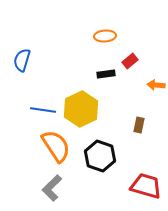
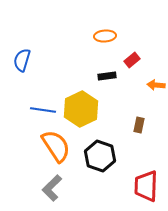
red rectangle: moved 2 px right, 1 px up
black rectangle: moved 1 px right, 2 px down
red trapezoid: rotated 104 degrees counterclockwise
